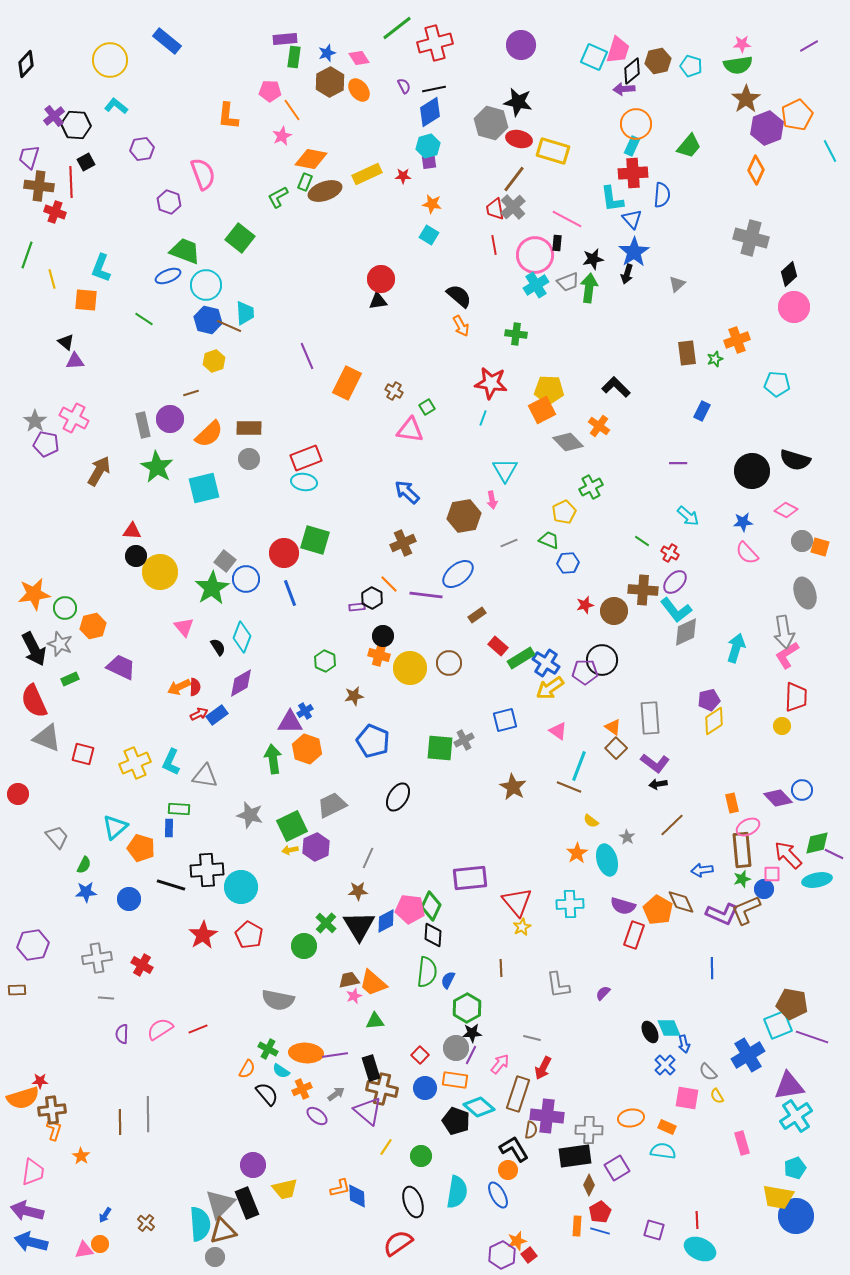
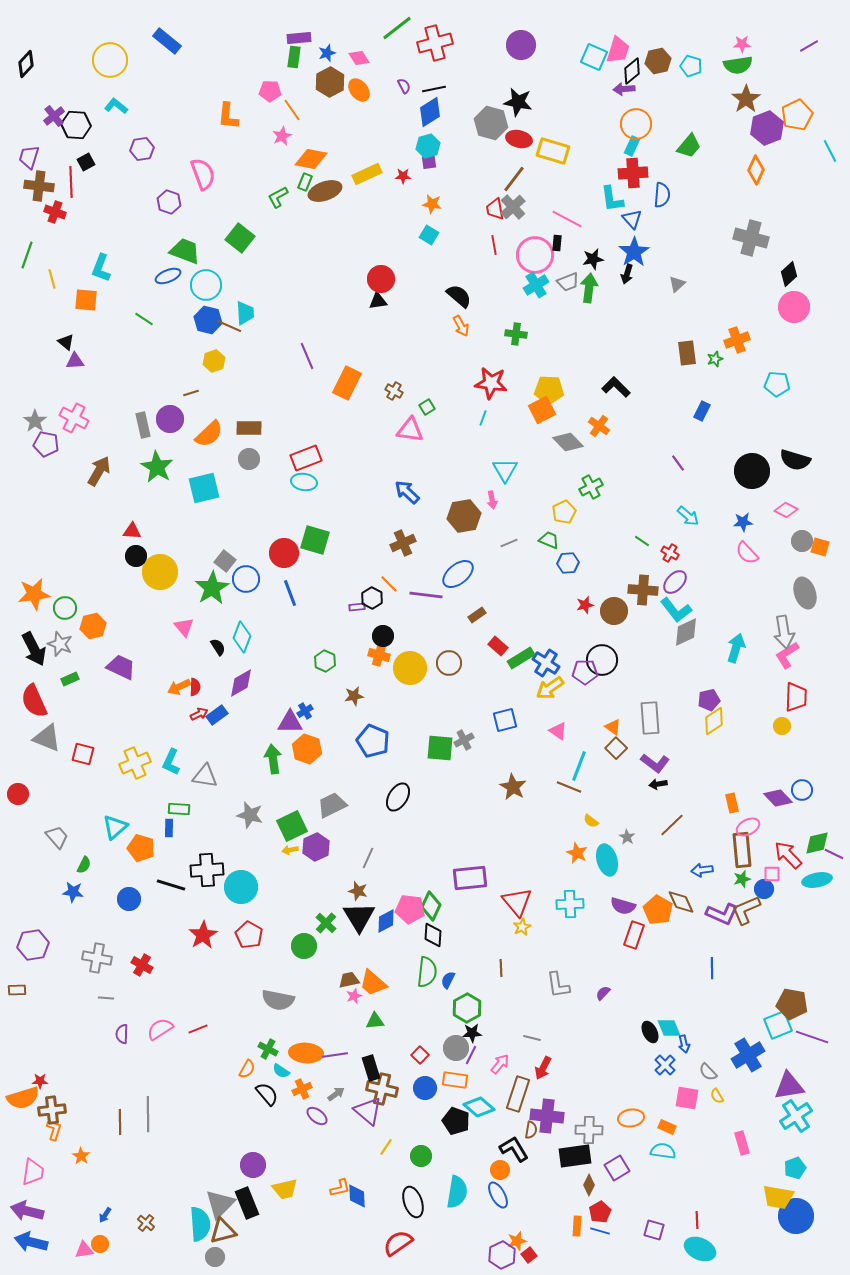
purple rectangle at (285, 39): moved 14 px right, 1 px up
purple line at (678, 463): rotated 54 degrees clockwise
orange star at (577, 853): rotated 15 degrees counterclockwise
brown star at (358, 891): rotated 18 degrees clockwise
blue star at (86, 892): moved 13 px left; rotated 10 degrees clockwise
black triangle at (359, 926): moved 9 px up
gray cross at (97, 958): rotated 20 degrees clockwise
orange circle at (508, 1170): moved 8 px left
